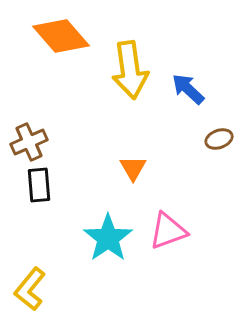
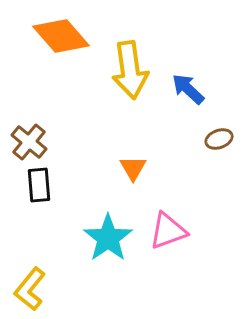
brown cross: rotated 27 degrees counterclockwise
